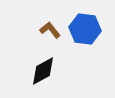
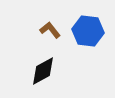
blue hexagon: moved 3 px right, 2 px down
